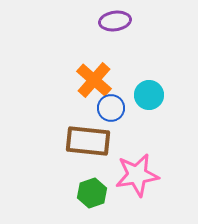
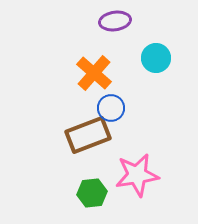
orange cross: moved 7 px up
cyan circle: moved 7 px right, 37 px up
brown rectangle: moved 6 px up; rotated 27 degrees counterclockwise
green hexagon: rotated 12 degrees clockwise
